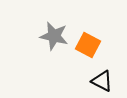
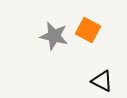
orange square: moved 15 px up
